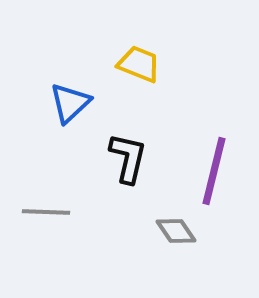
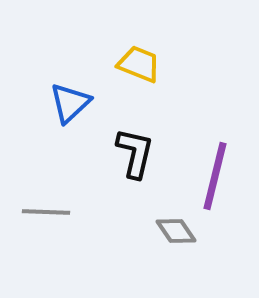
black L-shape: moved 7 px right, 5 px up
purple line: moved 1 px right, 5 px down
